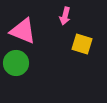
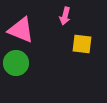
pink triangle: moved 2 px left, 1 px up
yellow square: rotated 10 degrees counterclockwise
